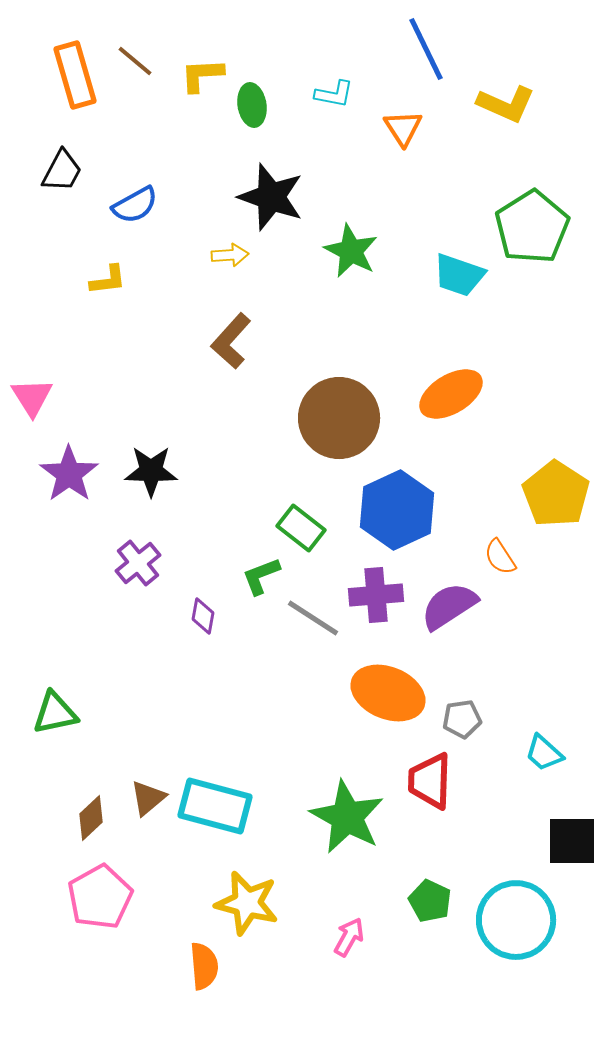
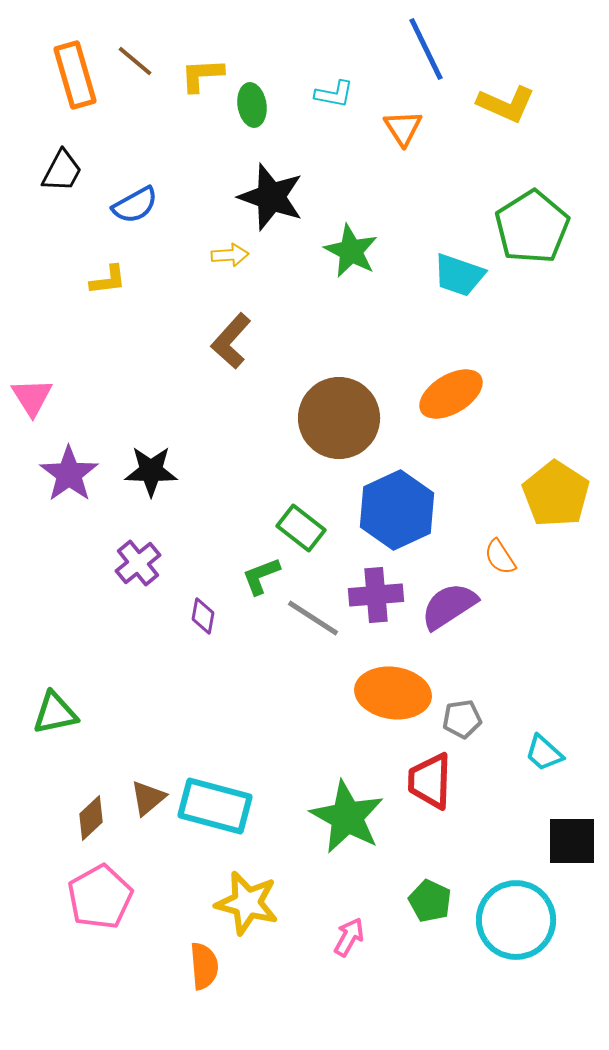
orange ellipse at (388, 693): moved 5 px right; rotated 14 degrees counterclockwise
